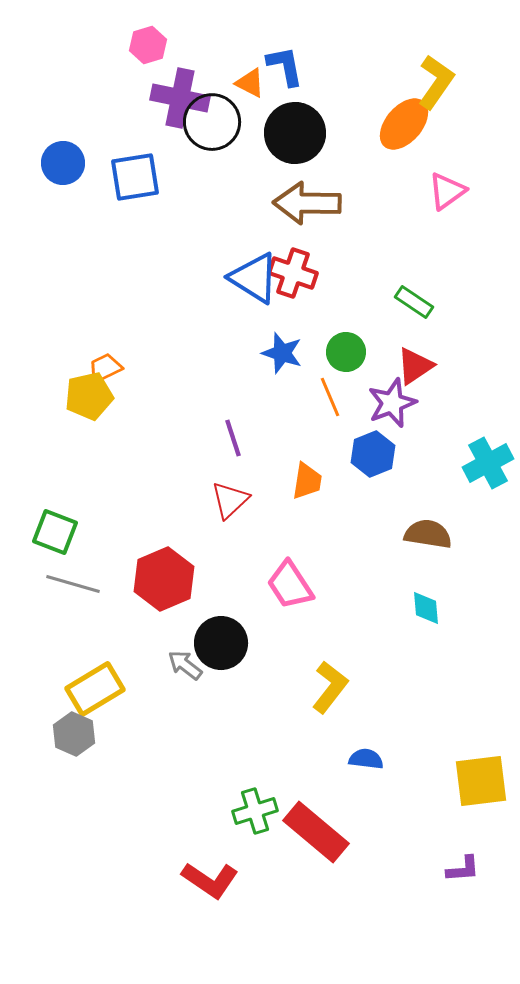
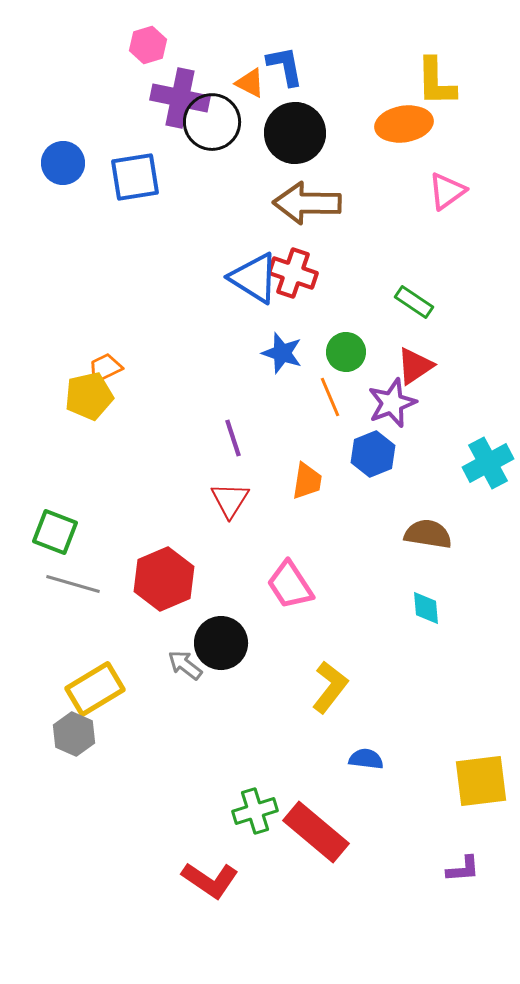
yellow L-shape at (436, 82): rotated 144 degrees clockwise
orange ellipse at (404, 124): rotated 40 degrees clockwise
red triangle at (230, 500): rotated 15 degrees counterclockwise
